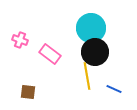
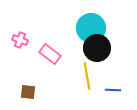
black circle: moved 2 px right, 4 px up
blue line: moved 1 px left, 1 px down; rotated 21 degrees counterclockwise
